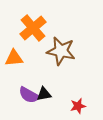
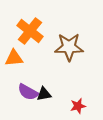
orange cross: moved 3 px left, 3 px down; rotated 12 degrees counterclockwise
brown star: moved 8 px right, 4 px up; rotated 12 degrees counterclockwise
purple semicircle: moved 1 px left, 3 px up
